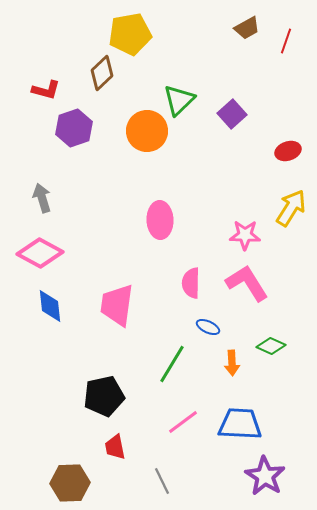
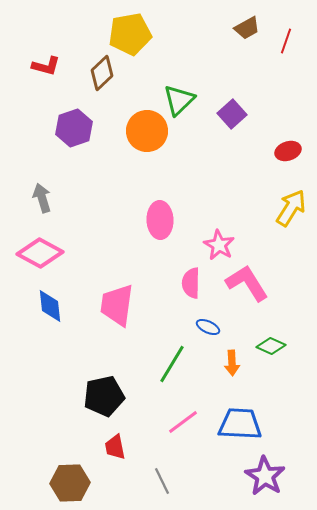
red L-shape: moved 24 px up
pink star: moved 26 px left, 10 px down; rotated 28 degrees clockwise
